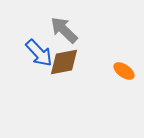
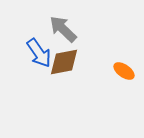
gray arrow: moved 1 px left, 1 px up
blue arrow: rotated 8 degrees clockwise
